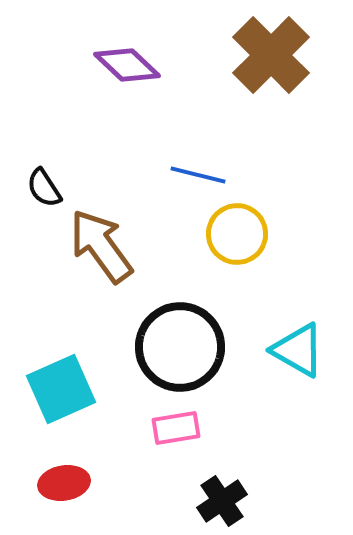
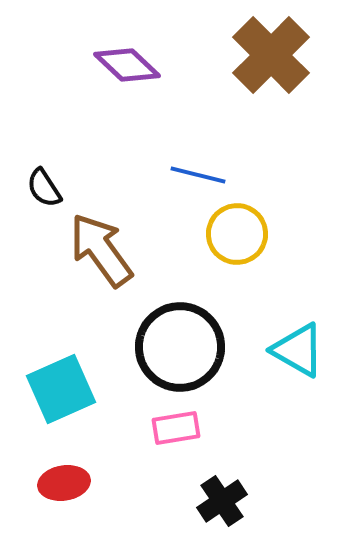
brown arrow: moved 4 px down
